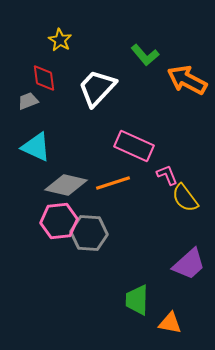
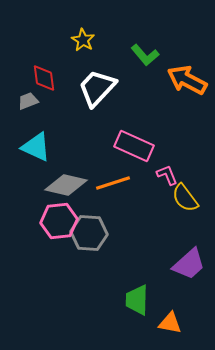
yellow star: moved 23 px right
